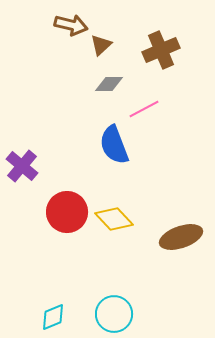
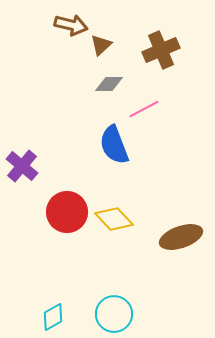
cyan diamond: rotated 8 degrees counterclockwise
